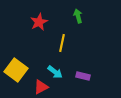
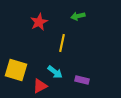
green arrow: rotated 88 degrees counterclockwise
yellow square: rotated 20 degrees counterclockwise
purple rectangle: moved 1 px left, 4 px down
red triangle: moved 1 px left, 1 px up
